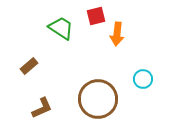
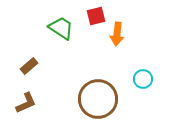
brown L-shape: moved 16 px left, 5 px up
